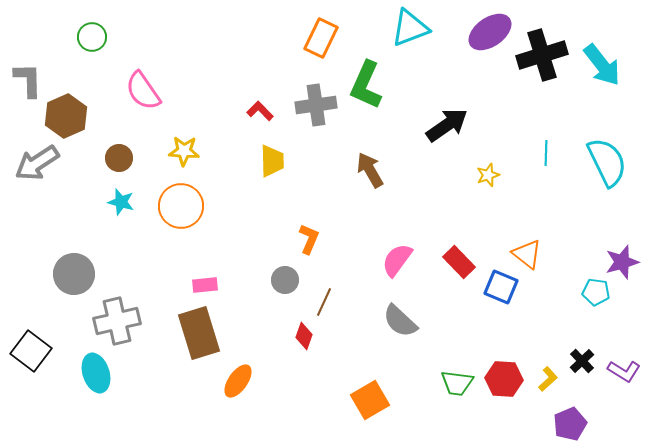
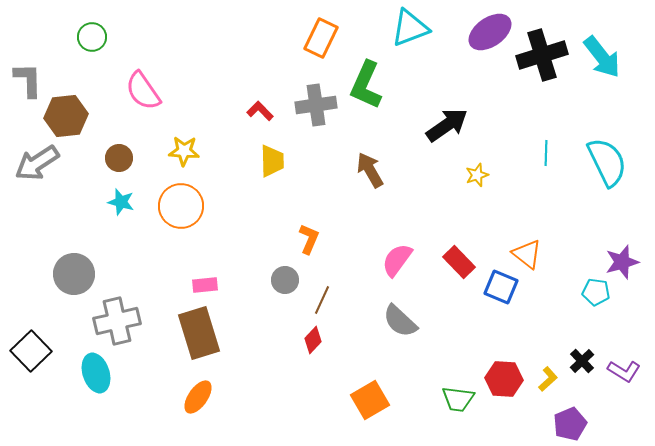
cyan arrow at (602, 65): moved 8 px up
brown hexagon at (66, 116): rotated 18 degrees clockwise
yellow star at (488, 175): moved 11 px left
brown line at (324, 302): moved 2 px left, 2 px up
red diamond at (304, 336): moved 9 px right, 4 px down; rotated 24 degrees clockwise
black square at (31, 351): rotated 9 degrees clockwise
orange ellipse at (238, 381): moved 40 px left, 16 px down
green trapezoid at (457, 383): moved 1 px right, 16 px down
